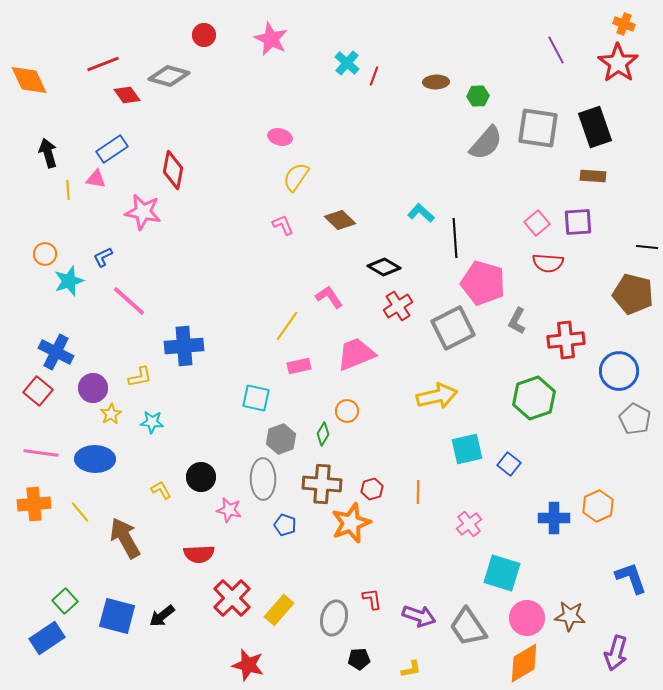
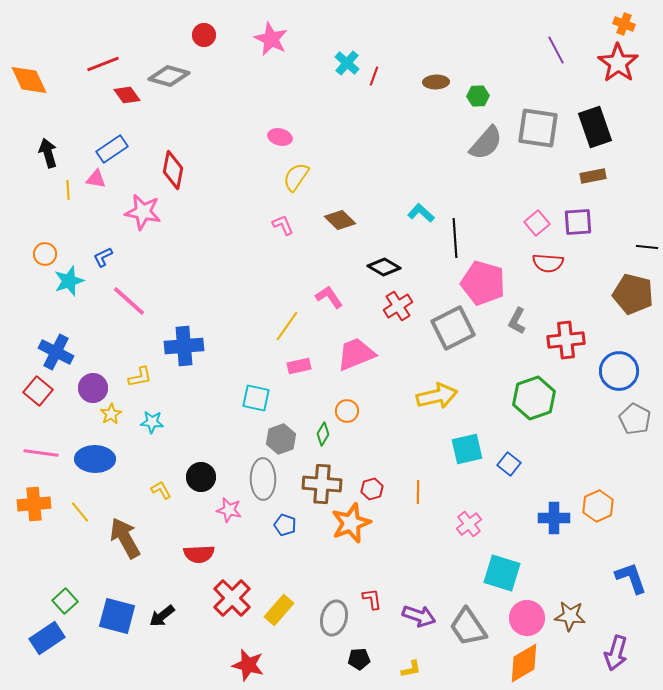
brown rectangle at (593, 176): rotated 15 degrees counterclockwise
